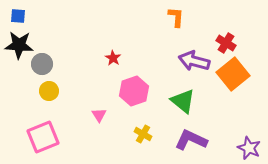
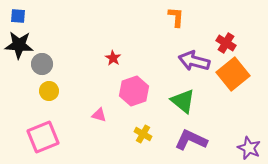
pink triangle: rotated 42 degrees counterclockwise
